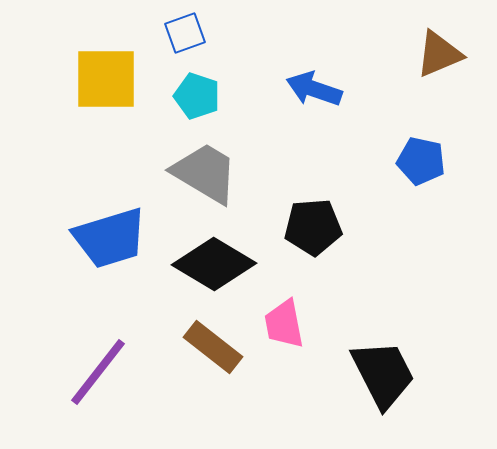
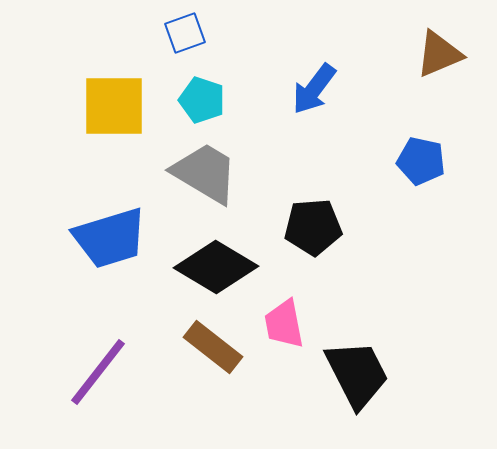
yellow square: moved 8 px right, 27 px down
blue arrow: rotated 72 degrees counterclockwise
cyan pentagon: moved 5 px right, 4 px down
black diamond: moved 2 px right, 3 px down
black trapezoid: moved 26 px left
